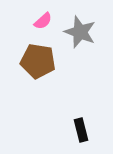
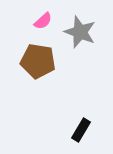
black rectangle: rotated 45 degrees clockwise
